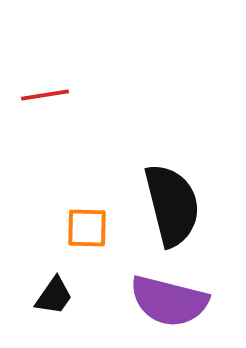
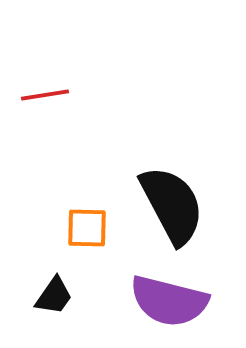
black semicircle: rotated 14 degrees counterclockwise
